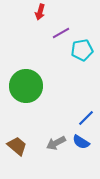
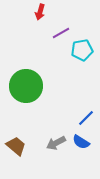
brown trapezoid: moved 1 px left
